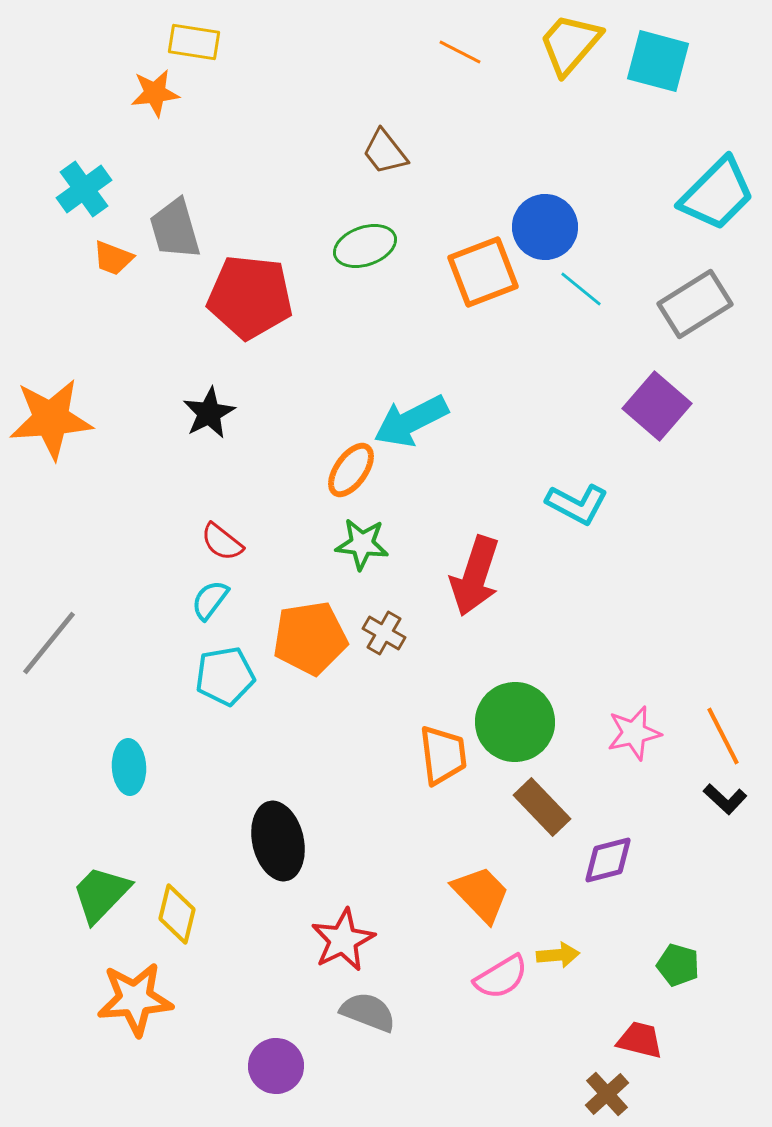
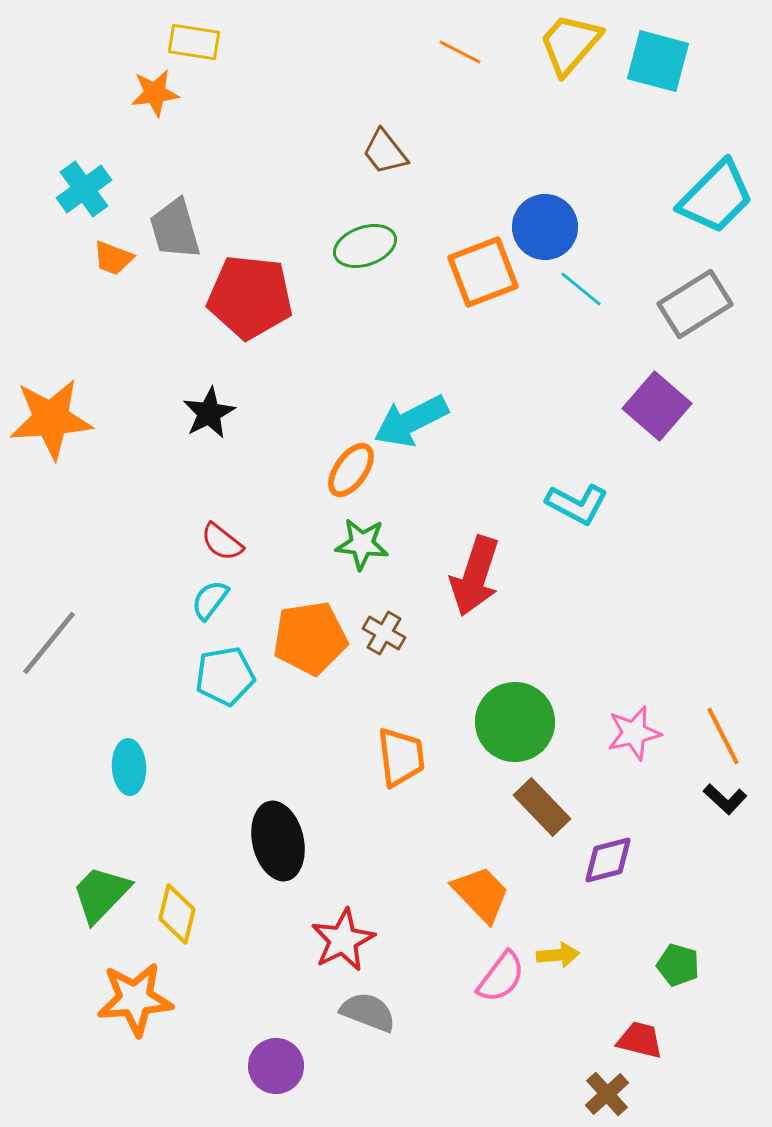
cyan trapezoid at (717, 194): moved 1 px left, 3 px down
orange trapezoid at (443, 755): moved 42 px left, 2 px down
pink semicircle at (501, 977): rotated 22 degrees counterclockwise
